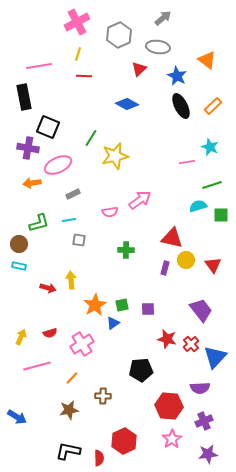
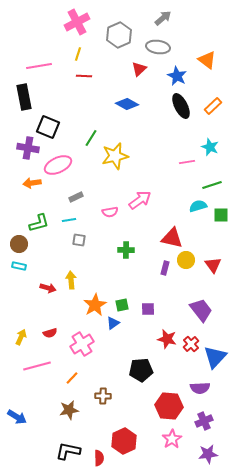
gray rectangle at (73, 194): moved 3 px right, 3 px down
